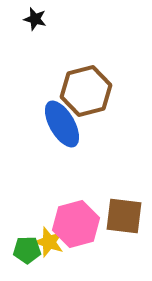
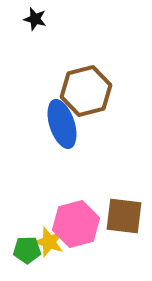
blue ellipse: rotated 12 degrees clockwise
